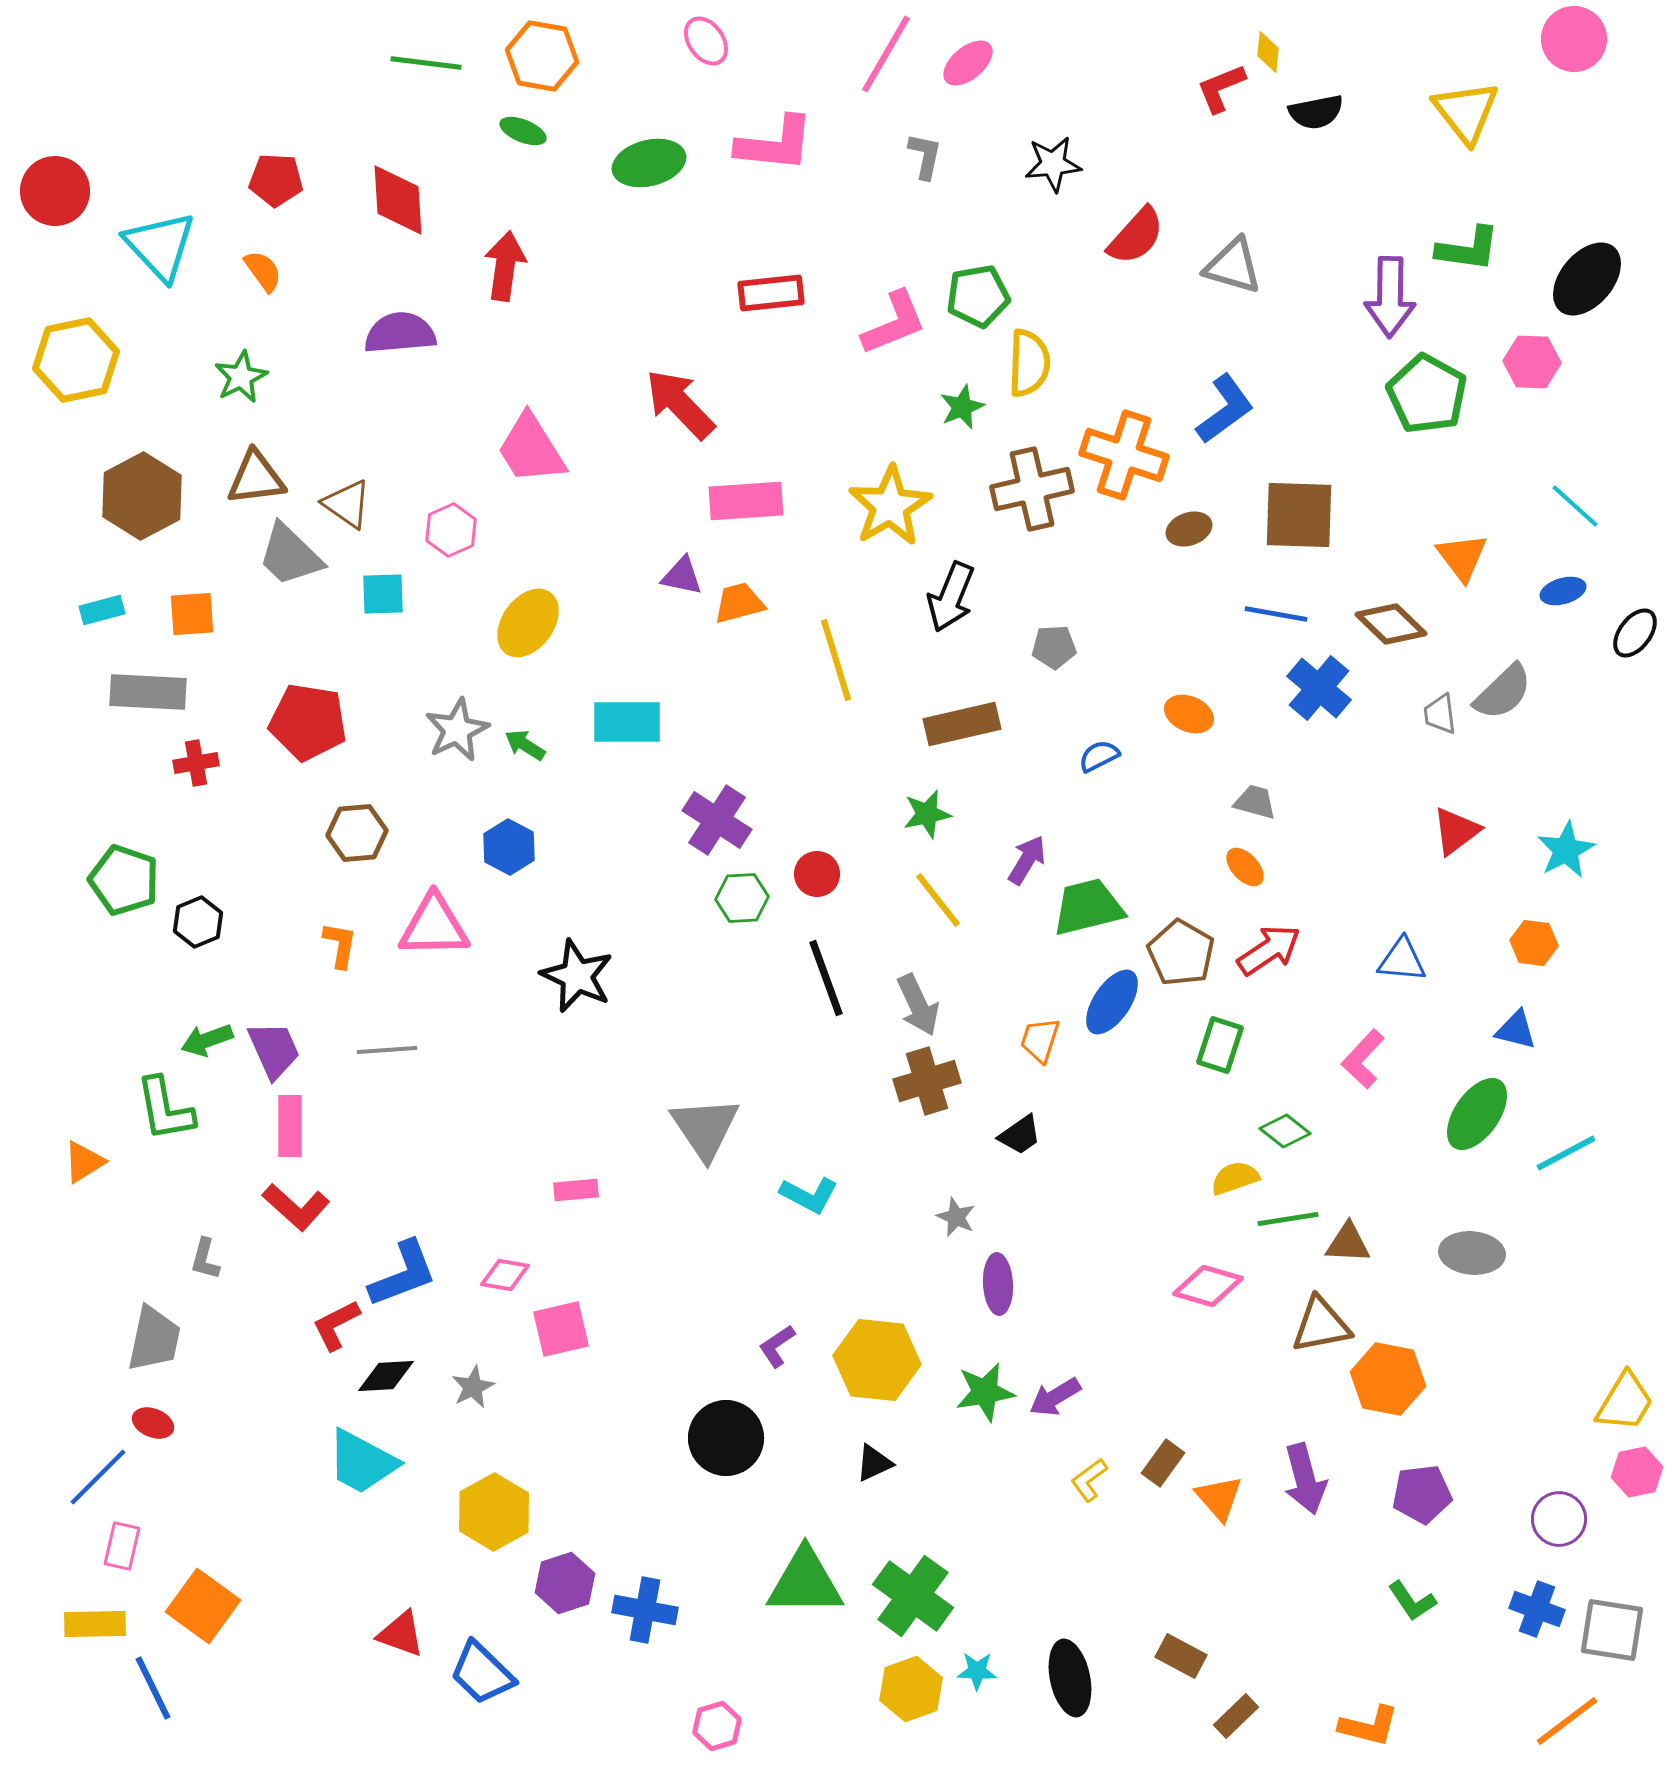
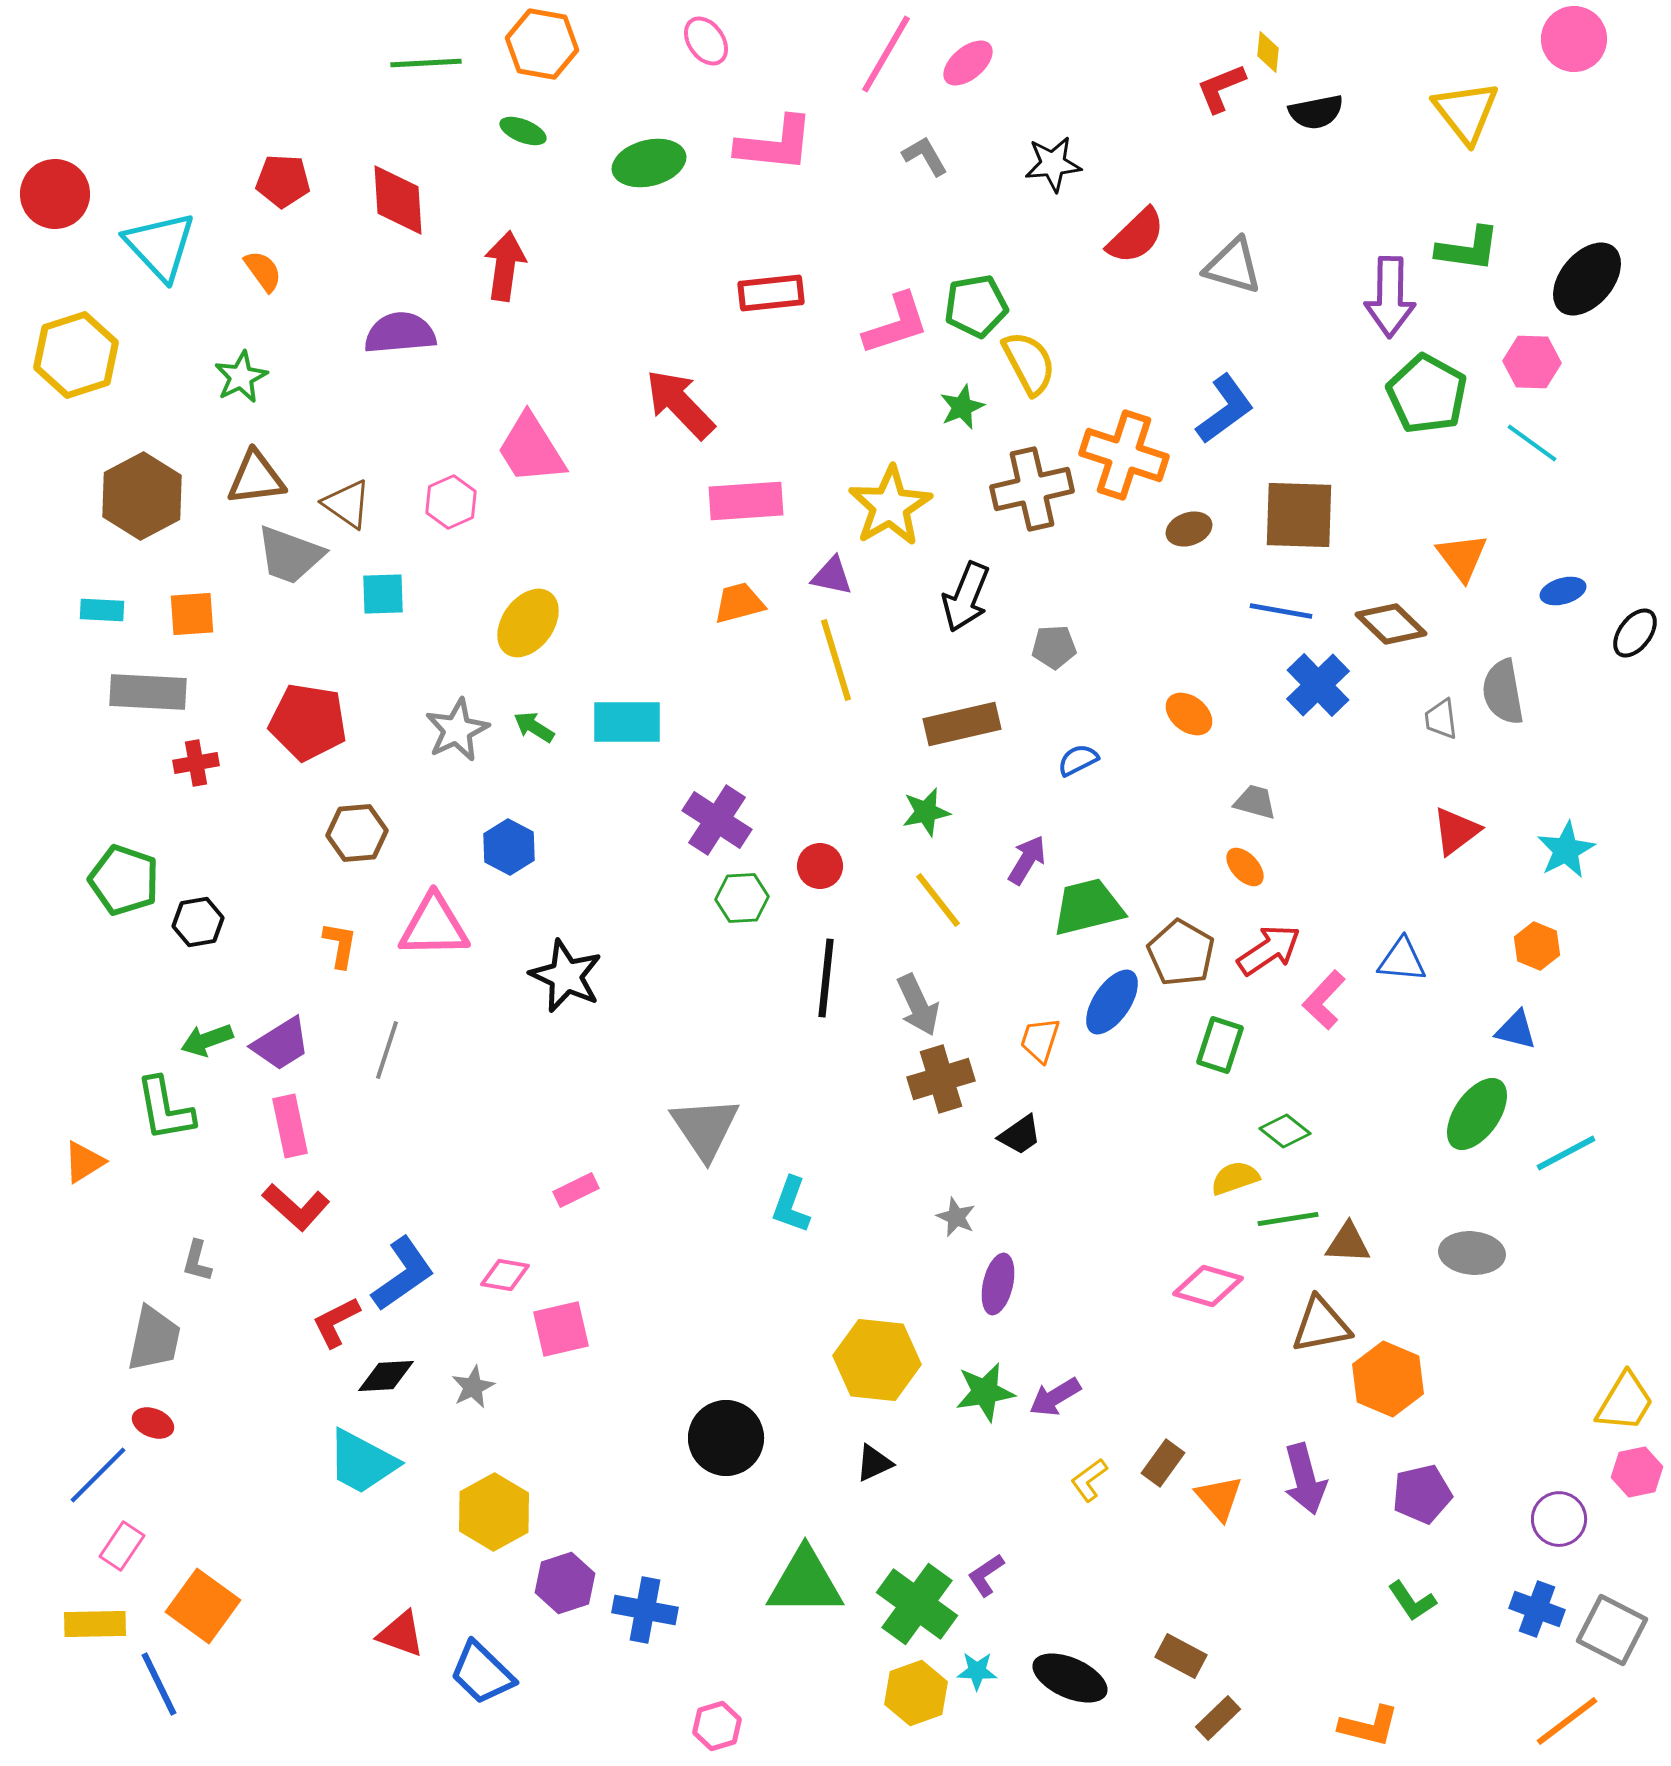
orange hexagon at (542, 56): moved 12 px up
green line at (426, 63): rotated 10 degrees counterclockwise
gray L-shape at (925, 156): rotated 42 degrees counterclockwise
red pentagon at (276, 180): moved 7 px right, 1 px down
red circle at (55, 191): moved 3 px down
red semicircle at (1136, 236): rotated 4 degrees clockwise
green pentagon at (978, 296): moved 2 px left, 10 px down
pink L-shape at (894, 323): moved 2 px right, 1 px down; rotated 4 degrees clockwise
yellow hexagon at (76, 360): moved 5 px up; rotated 6 degrees counterclockwise
yellow semicircle at (1029, 363): rotated 30 degrees counterclockwise
cyan line at (1575, 506): moved 43 px left, 63 px up; rotated 6 degrees counterclockwise
pink hexagon at (451, 530): moved 28 px up
gray trapezoid at (290, 555): rotated 24 degrees counterclockwise
purple triangle at (682, 576): moved 150 px right
black arrow at (951, 597): moved 15 px right
cyan rectangle at (102, 610): rotated 18 degrees clockwise
blue line at (1276, 614): moved 5 px right, 3 px up
blue cross at (1319, 688): moved 1 px left, 3 px up; rotated 6 degrees clockwise
gray semicircle at (1503, 692): rotated 124 degrees clockwise
orange ellipse at (1189, 714): rotated 15 degrees clockwise
gray trapezoid at (1440, 714): moved 1 px right, 5 px down
green arrow at (525, 745): moved 9 px right, 18 px up
blue semicircle at (1099, 756): moved 21 px left, 4 px down
green star at (927, 814): moved 1 px left, 2 px up
red circle at (817, 874): moved 3 px right, 8 px up
black hexagon at (198, 922): rotated 12 degrees clockwise
orange hexagon at (1534, 943): moved 3 px right, 3 px down; rotated 15 degrees clockwise
black star at (577, 976): moved 11 px left
black line at (826, 978): rotated 26 degrees clockwise
purple trapezoid at (274, 1050): moved 7 px right, 6 px up; rotated 82 degrees clockwise
gray line at (387, 1050): rotated 68 degrees counterclockwise
pink L-shape at (1363, 1059): moved 39 px left, 59 px up
brown cross at (927, 1081): moved 14 px right, 2 px up
pink rectangle at (290, 1126): rotated 12 degrees counterclockwise
pink rectangle at (576, 1190): rotated 21 degrees counterclockwise
cyan L-shape at (809, 1195): moved 18 px left, 10 px down; rotated 82 degrees clockwise
gray L-shape at (205, 1259): moved 8 px left, 2 px down
blue L-shape at (403, 1274): rotated 14 degrees counterclockwise
purple ellipse at (998, 1284): rotated 16 degrees clockwise
red L-shape at (336, 1325): moved 3 px up
purple L-shape at (777, 1346): moved 209 px right, 229 px down
orange hexagon at (1388, 1379): rotated 12 degrees clockwise
blue line at (98, 1477): moved 2 px up
purple pentagon at (1422, 1494): rotated 6 degrees counterclockwise
pink rectangle at (122, 1546): rotated 21 degrees clockwise
green cross at (913, 1596): moved 4 px right, 8 px down
gray square at (1612, 1630): rotated 18 degrees clockwise
black ellipse at (1070, 1678): rotated 54 degrees counterclockwise
blue line at (153, 1688): moved 6 px right, 4 px up
yellow hexagon at (911, 1689): moved 5 px right, 4 px down
brown rectangle at (1236, 1716): moved 18 px left, 2 px down
